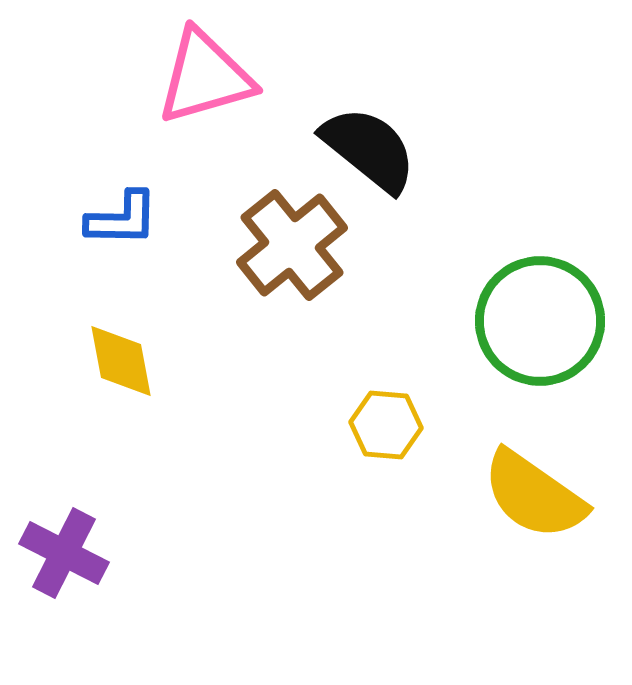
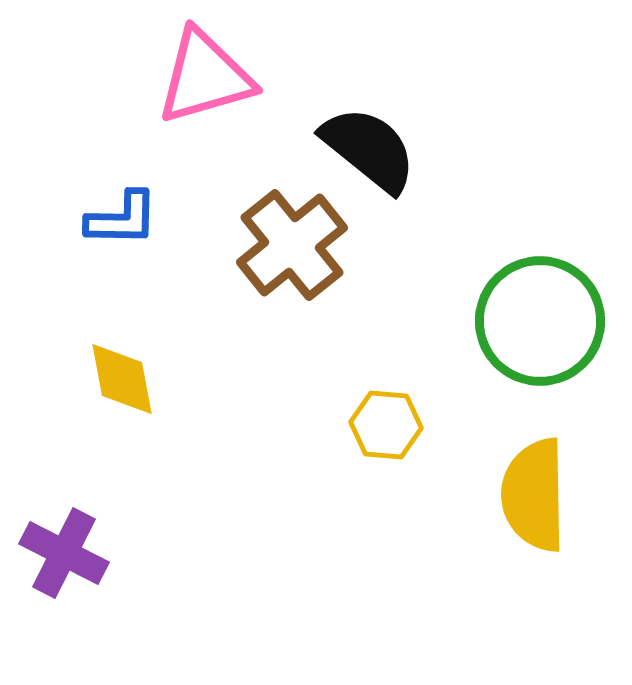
yellow diamond: moved 1 px right, 18 px down
yellow semicircle: rotated 54 degrees clockwise
